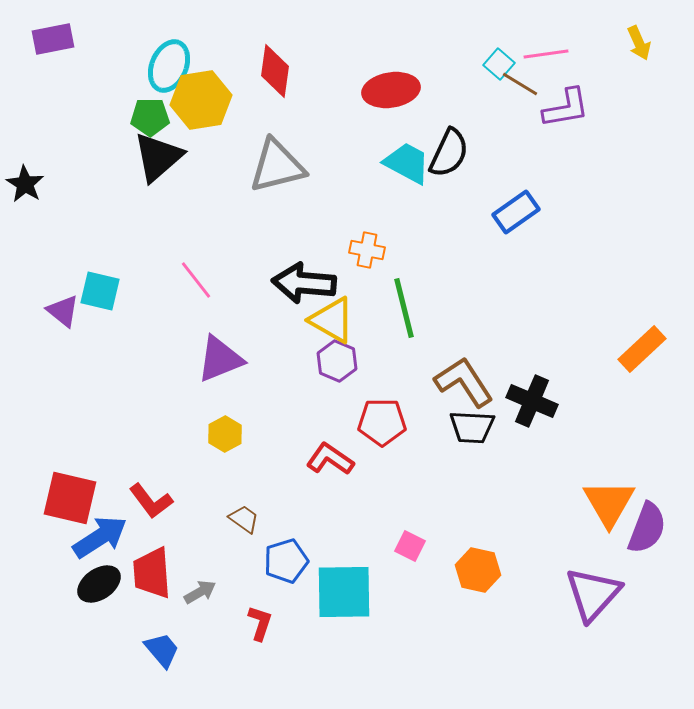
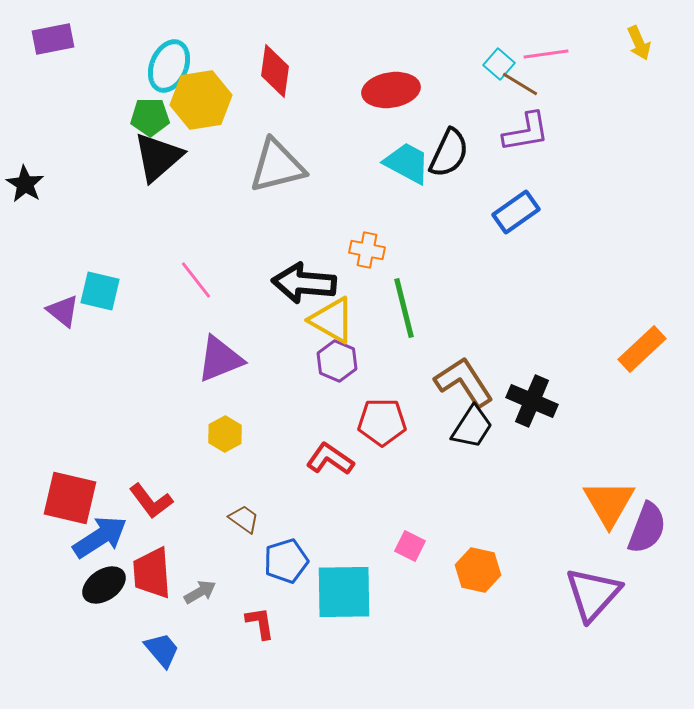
purple L-shape at (566, 108): moved 40 px left, 24 px down
black trapezoid at (472, 427): rotated 60 degrees counterclockwise
black ellipse at (99, 584): moved 5 px right, 1 px down
red L-shape at (260, 623): rotated 27 degrees counterclockwise
